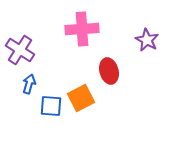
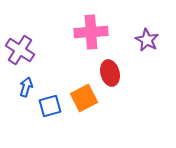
pink cross: moved 9 px right, 3 px down
red ellipse: moved 1 px right, 2 px down
blue arrow: moved 3 px left, 3 px down
orange square: moved 3 px right
blue square: moved 1 px left; rotated 20 degrees counterclockwise
